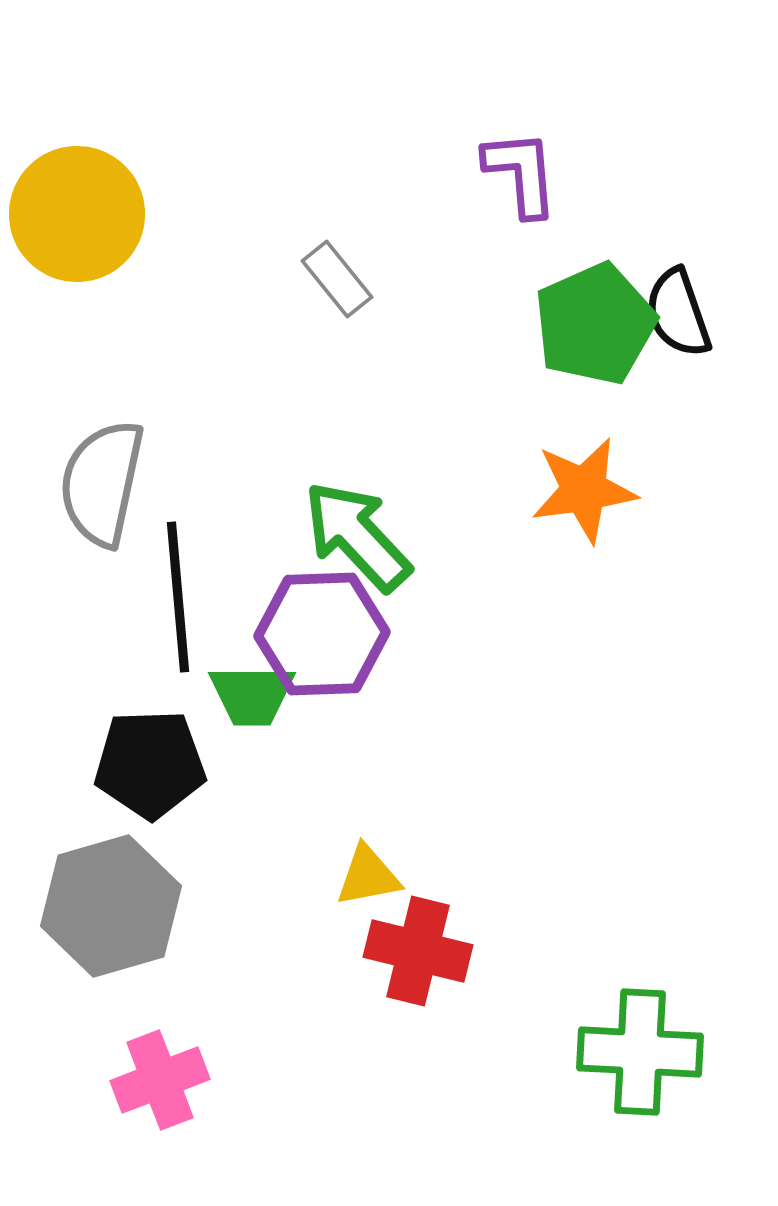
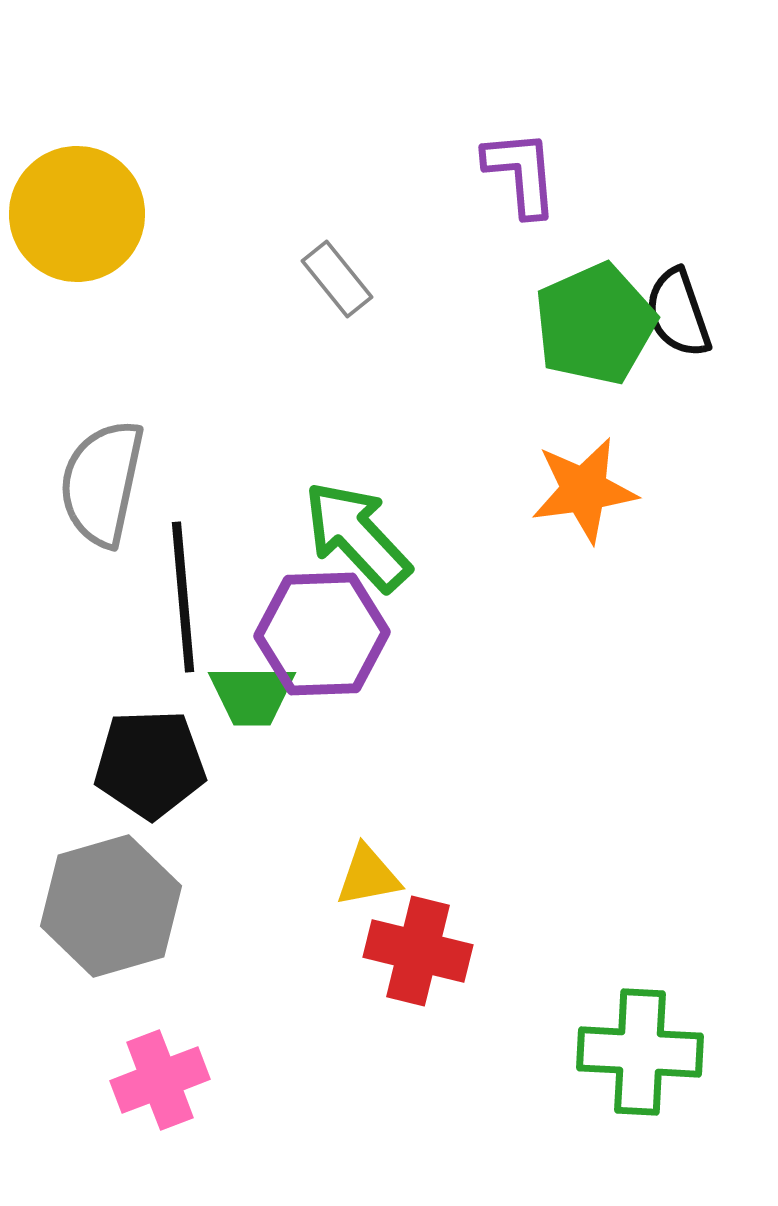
black line: moved 5 px right
